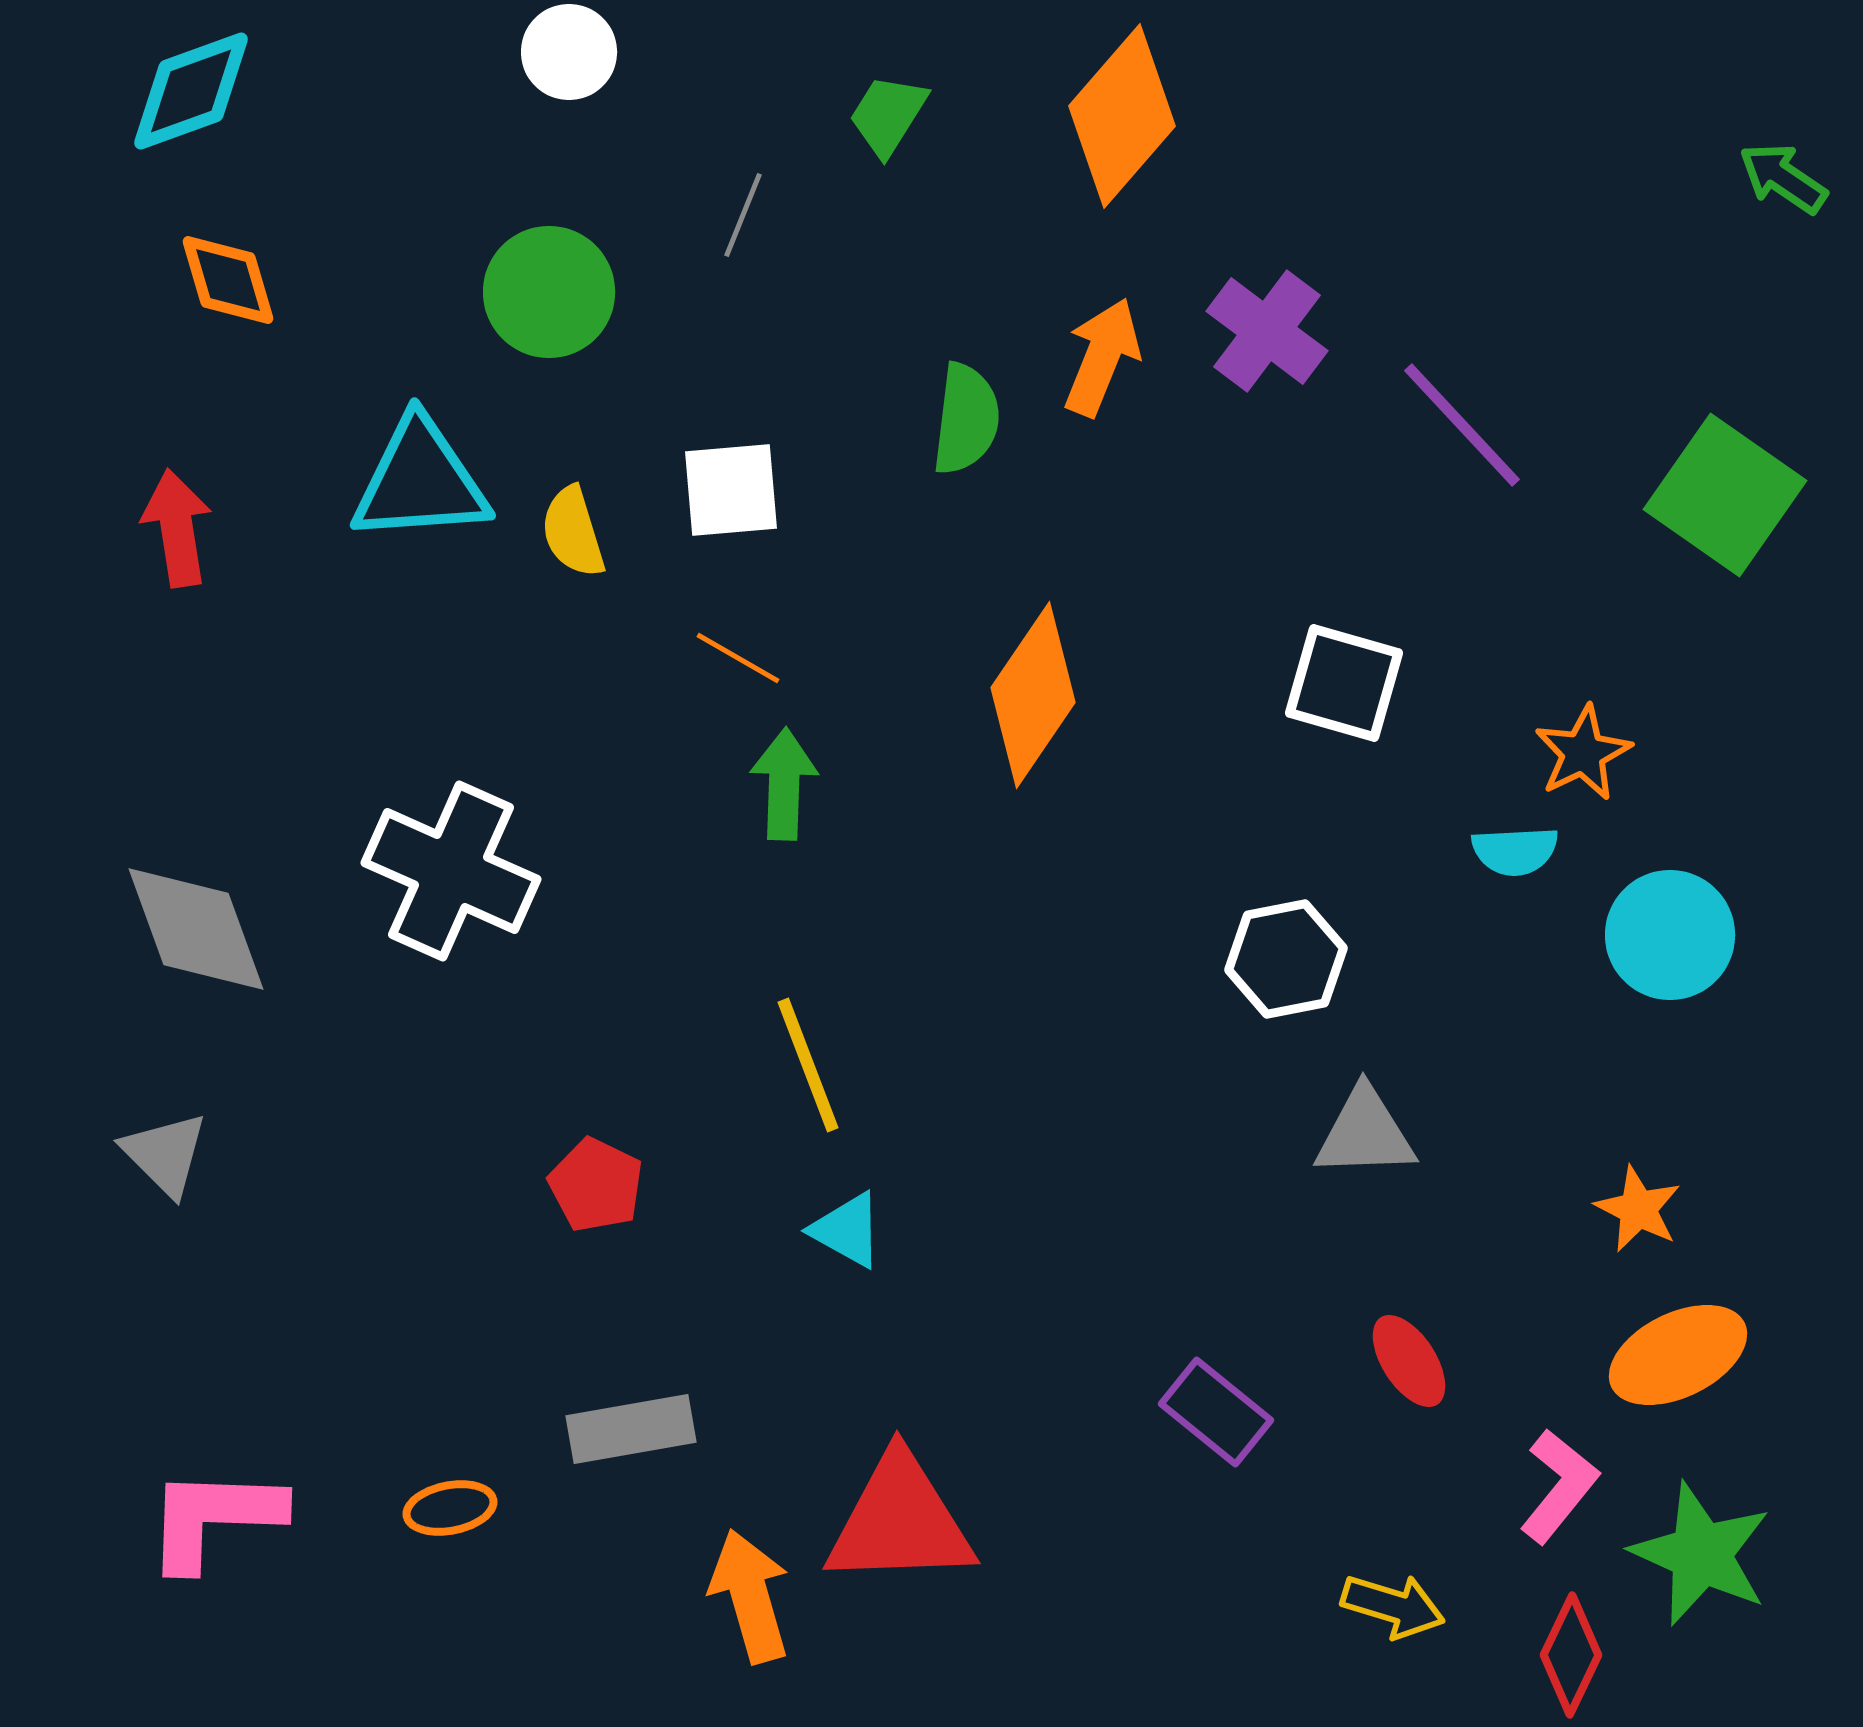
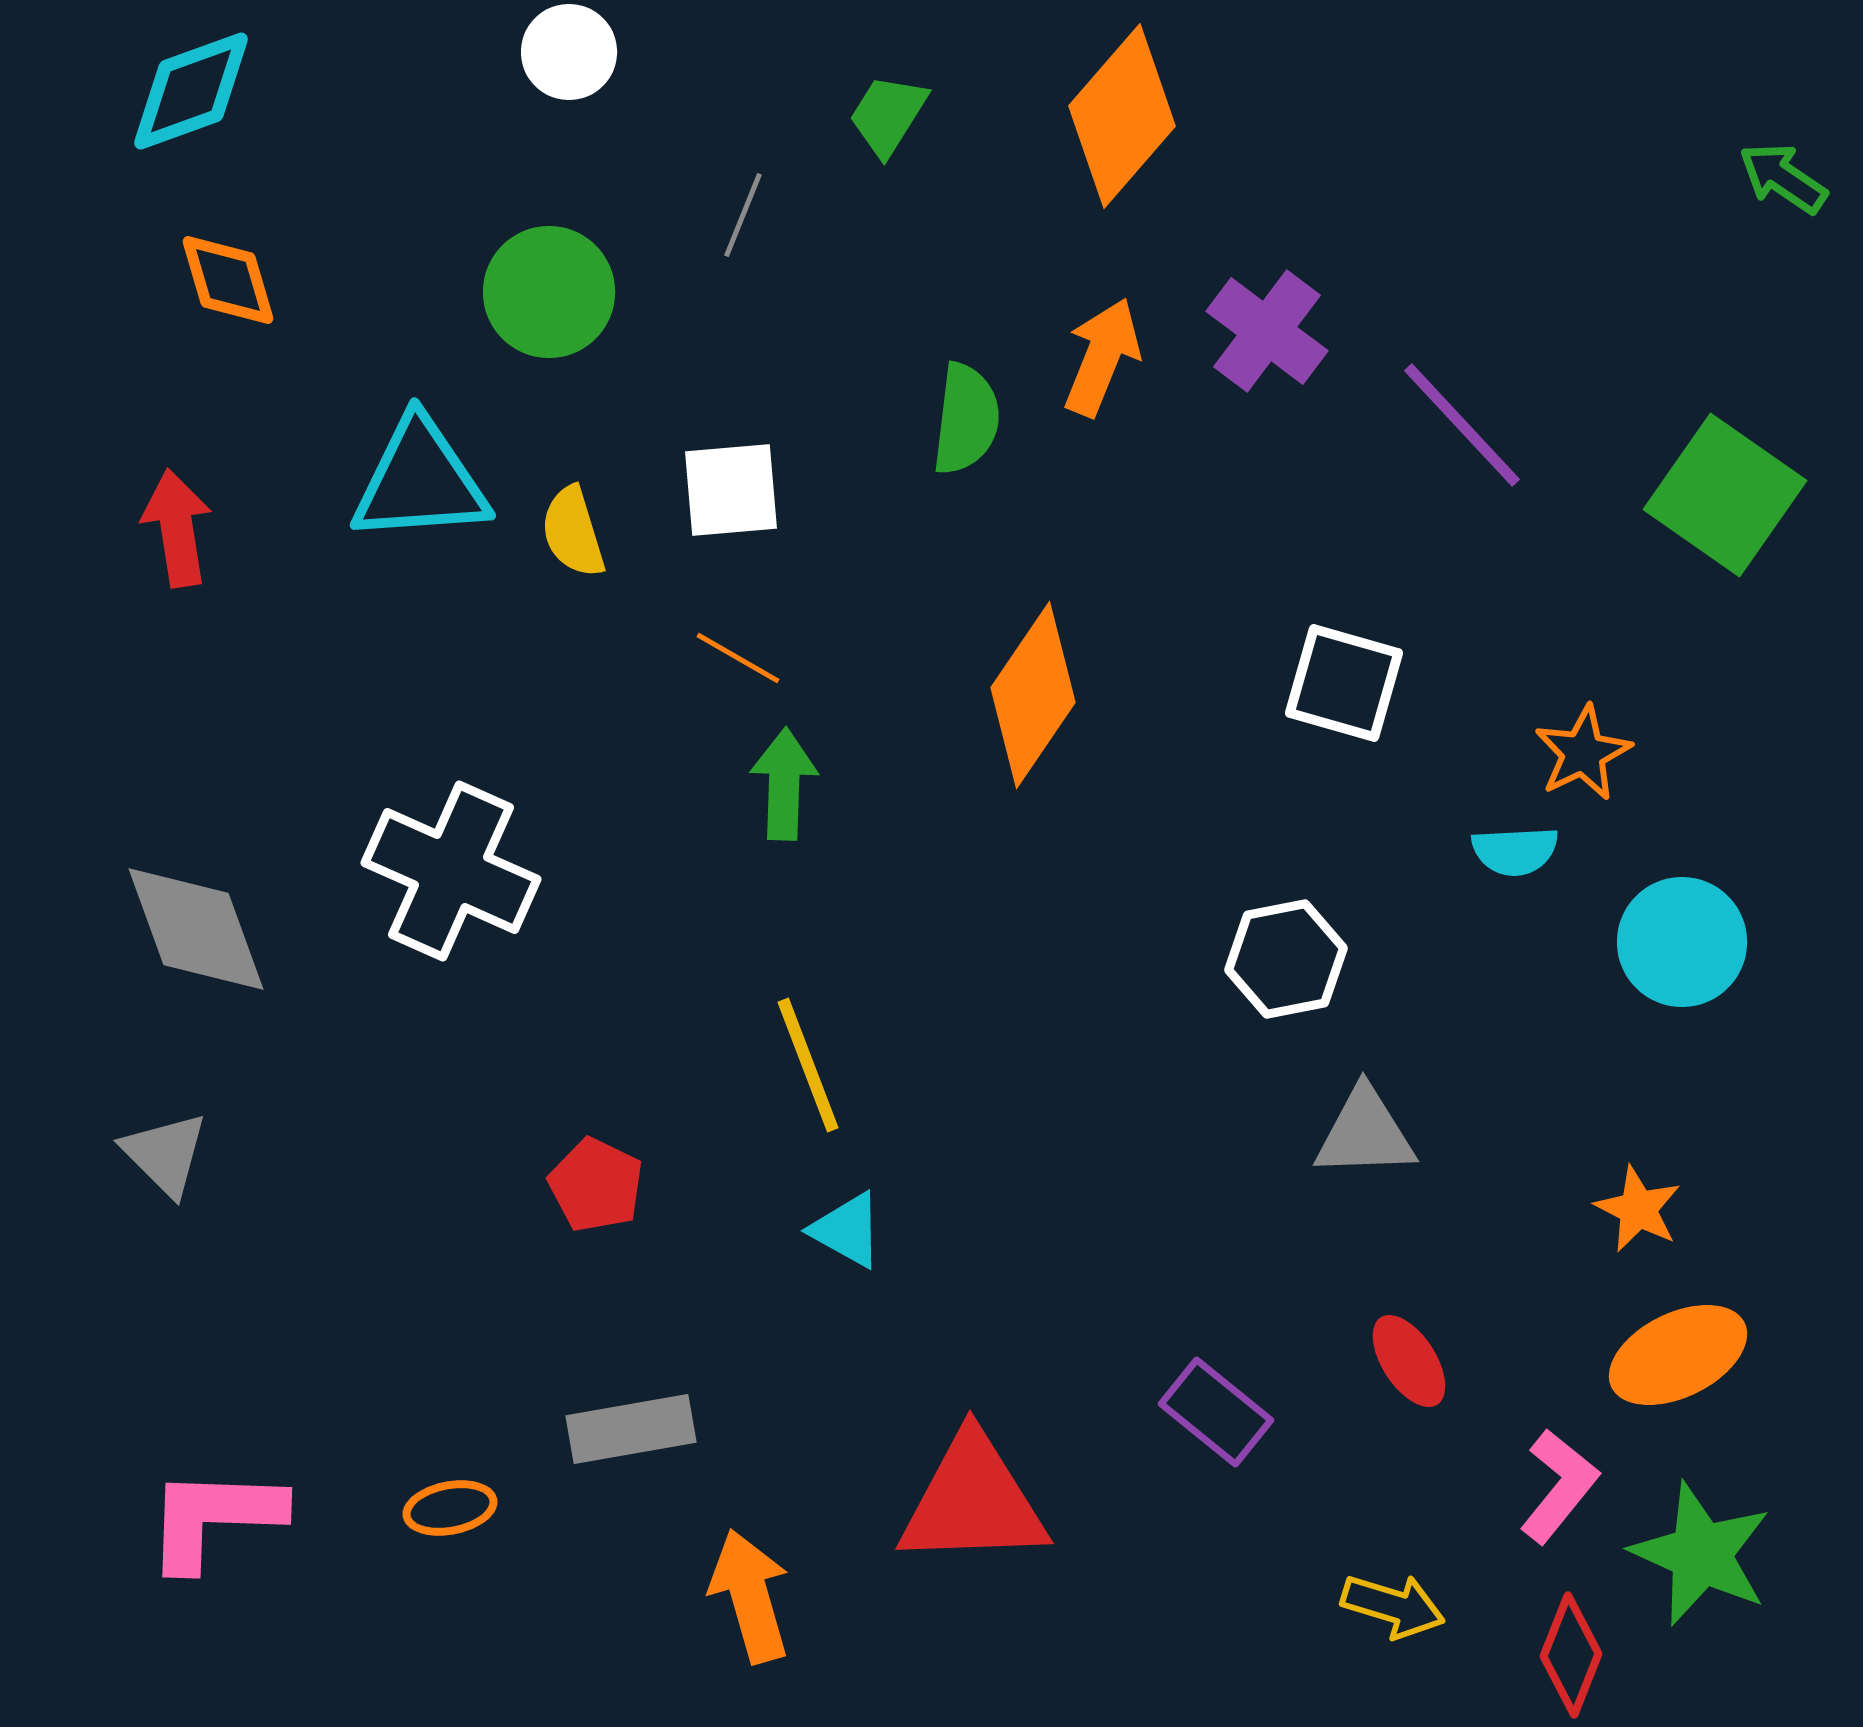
cyan circle at (1670, 935): moved 12 px right, 7 px down
red triangle at (900, 1521): moved 73 px right, 20 px up
red diamond at (1571, 1655): rotated 4 degrees counterclockwise
